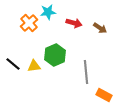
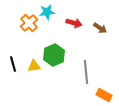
cyan star: moved 1 px left
green hexagon: moved 1 px left
black line: rotated 35 degrees clockwise
